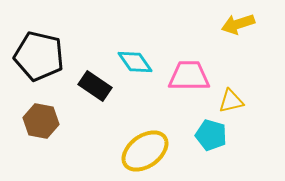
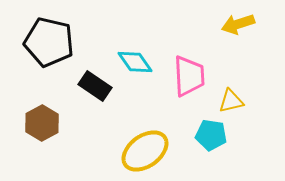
black pentagon: moved 10 px right, 14 px up
pink trapezoid: rotated 87 degrees clockwise
brown hexagon: moved 1 px right, 2 px down; rotated 20 degrees clockwise
cyan pentagon: rotated 8 degrees counterclockwise
